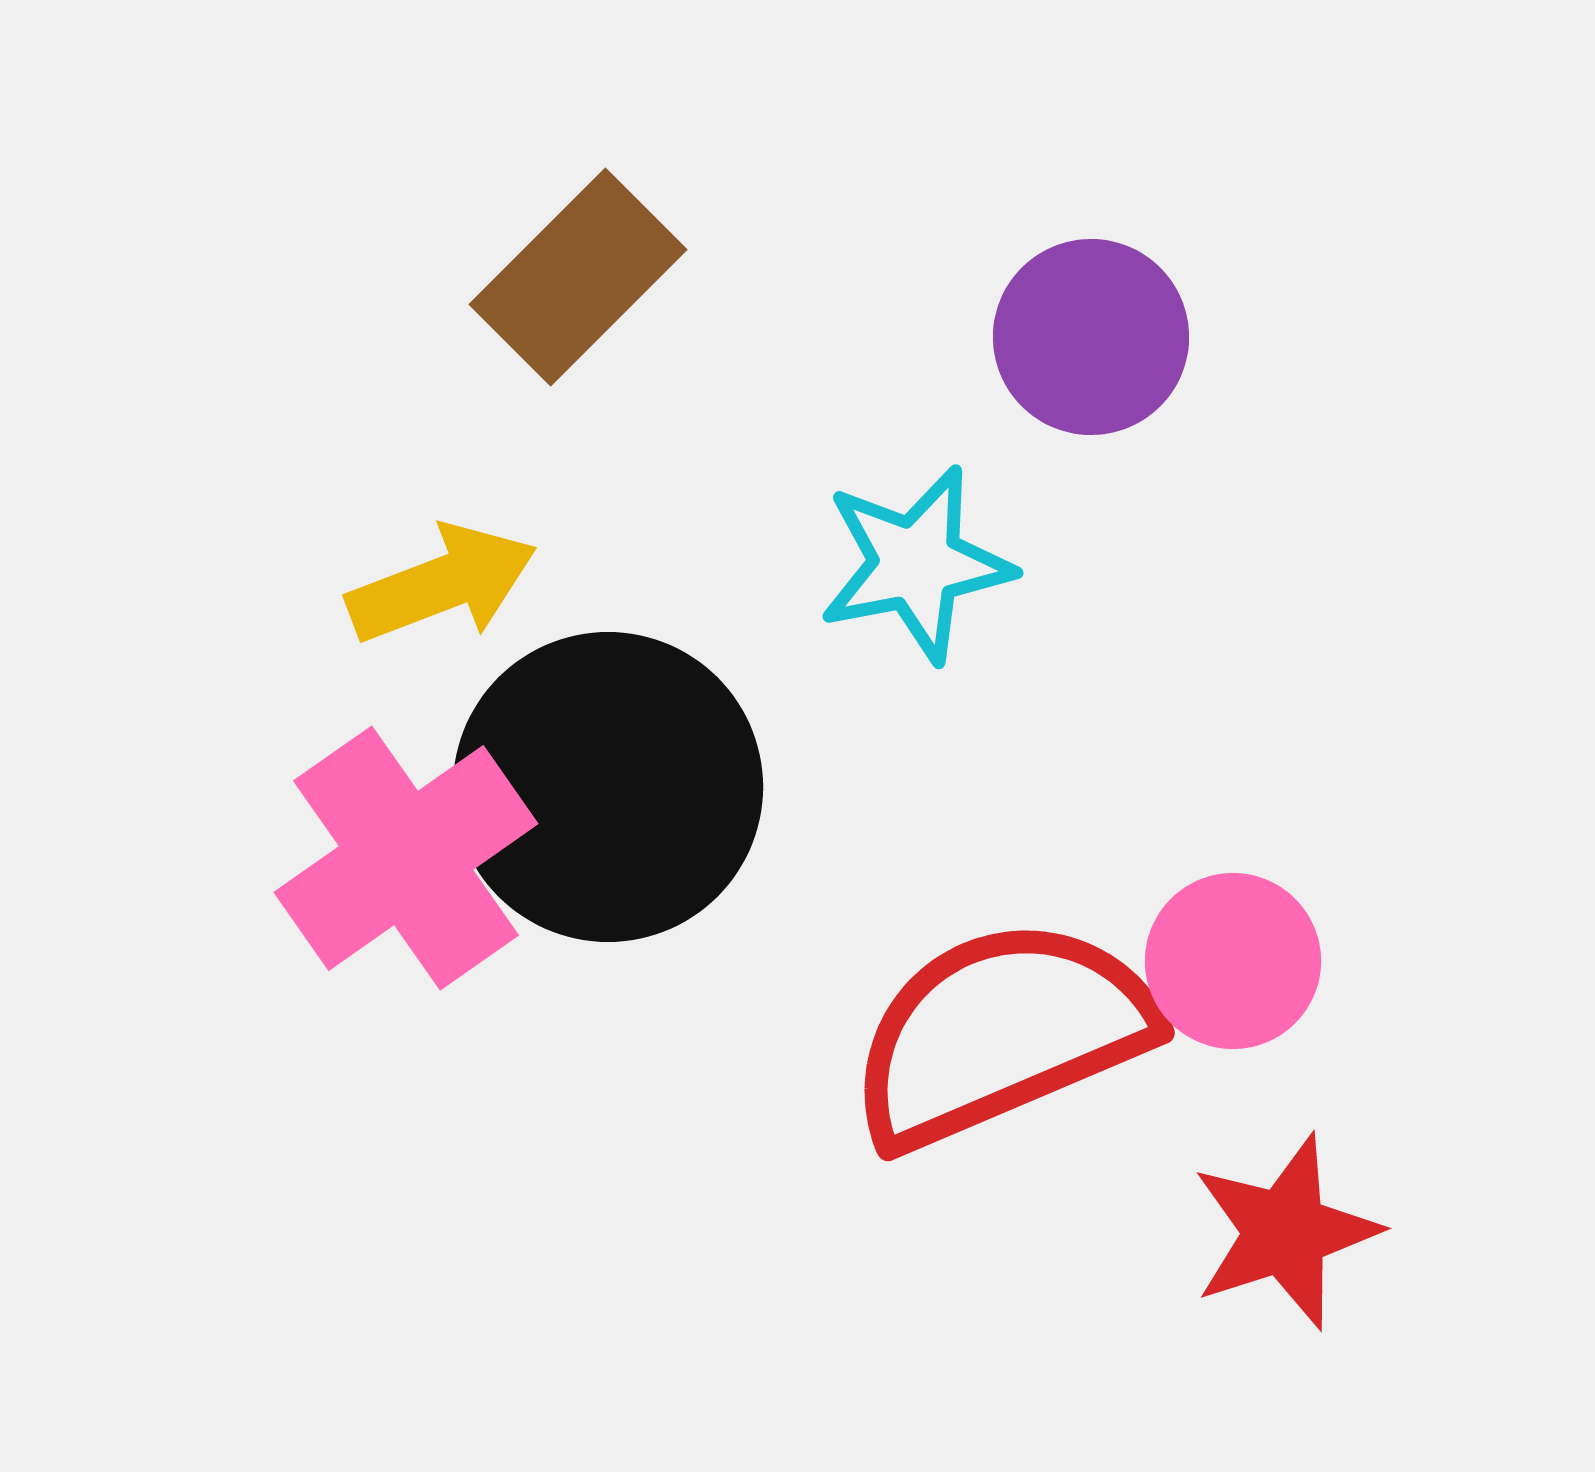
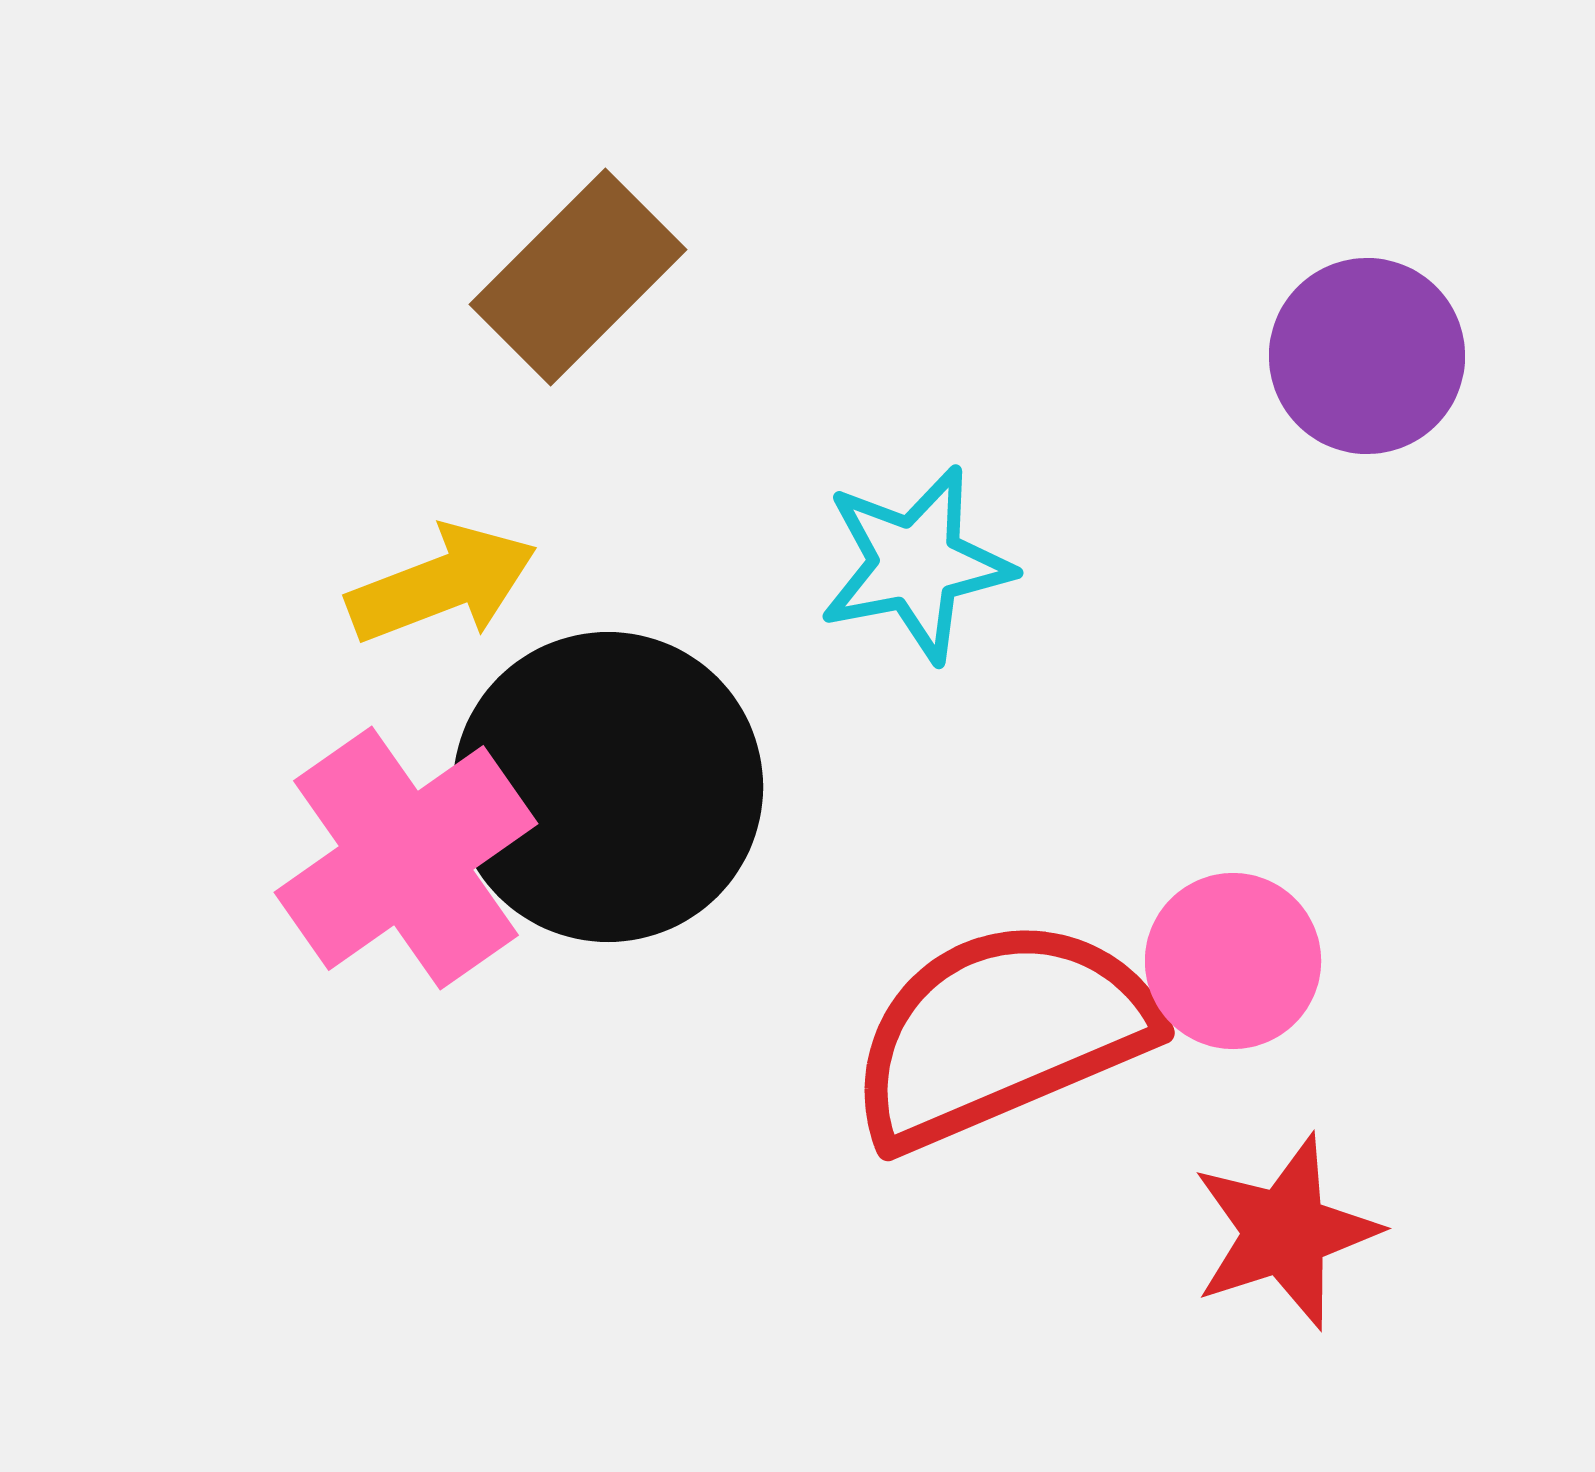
purple circle: moved 276 px right, 19 px down
